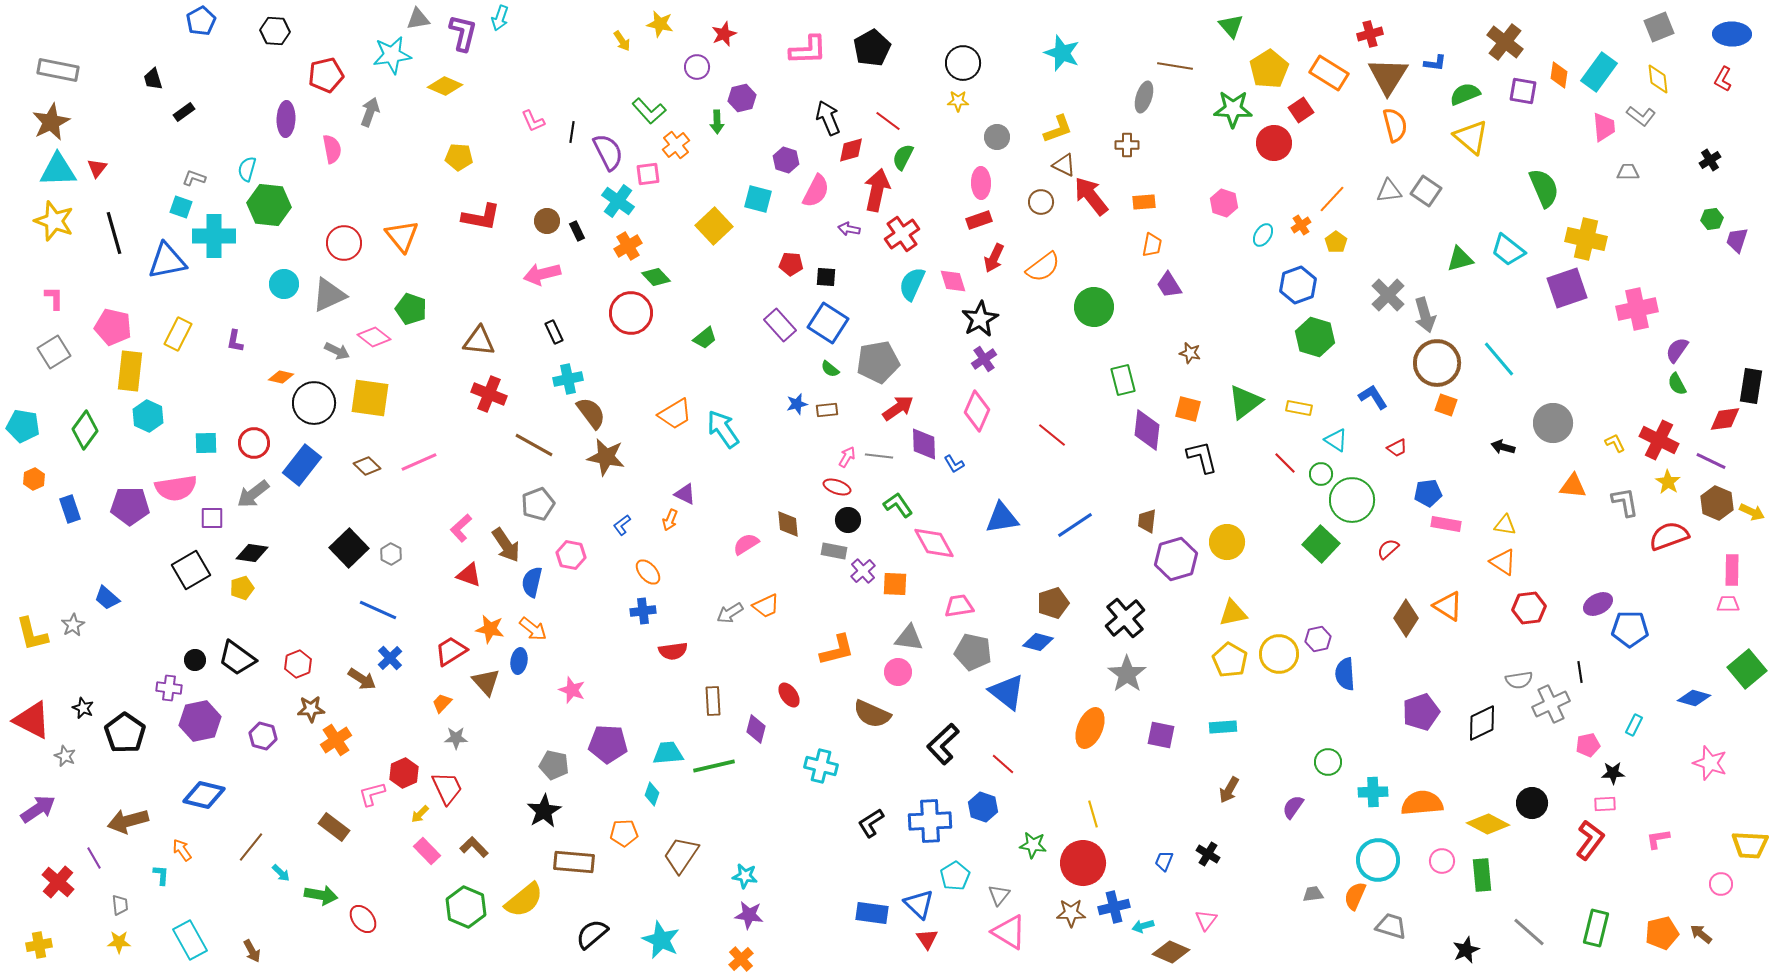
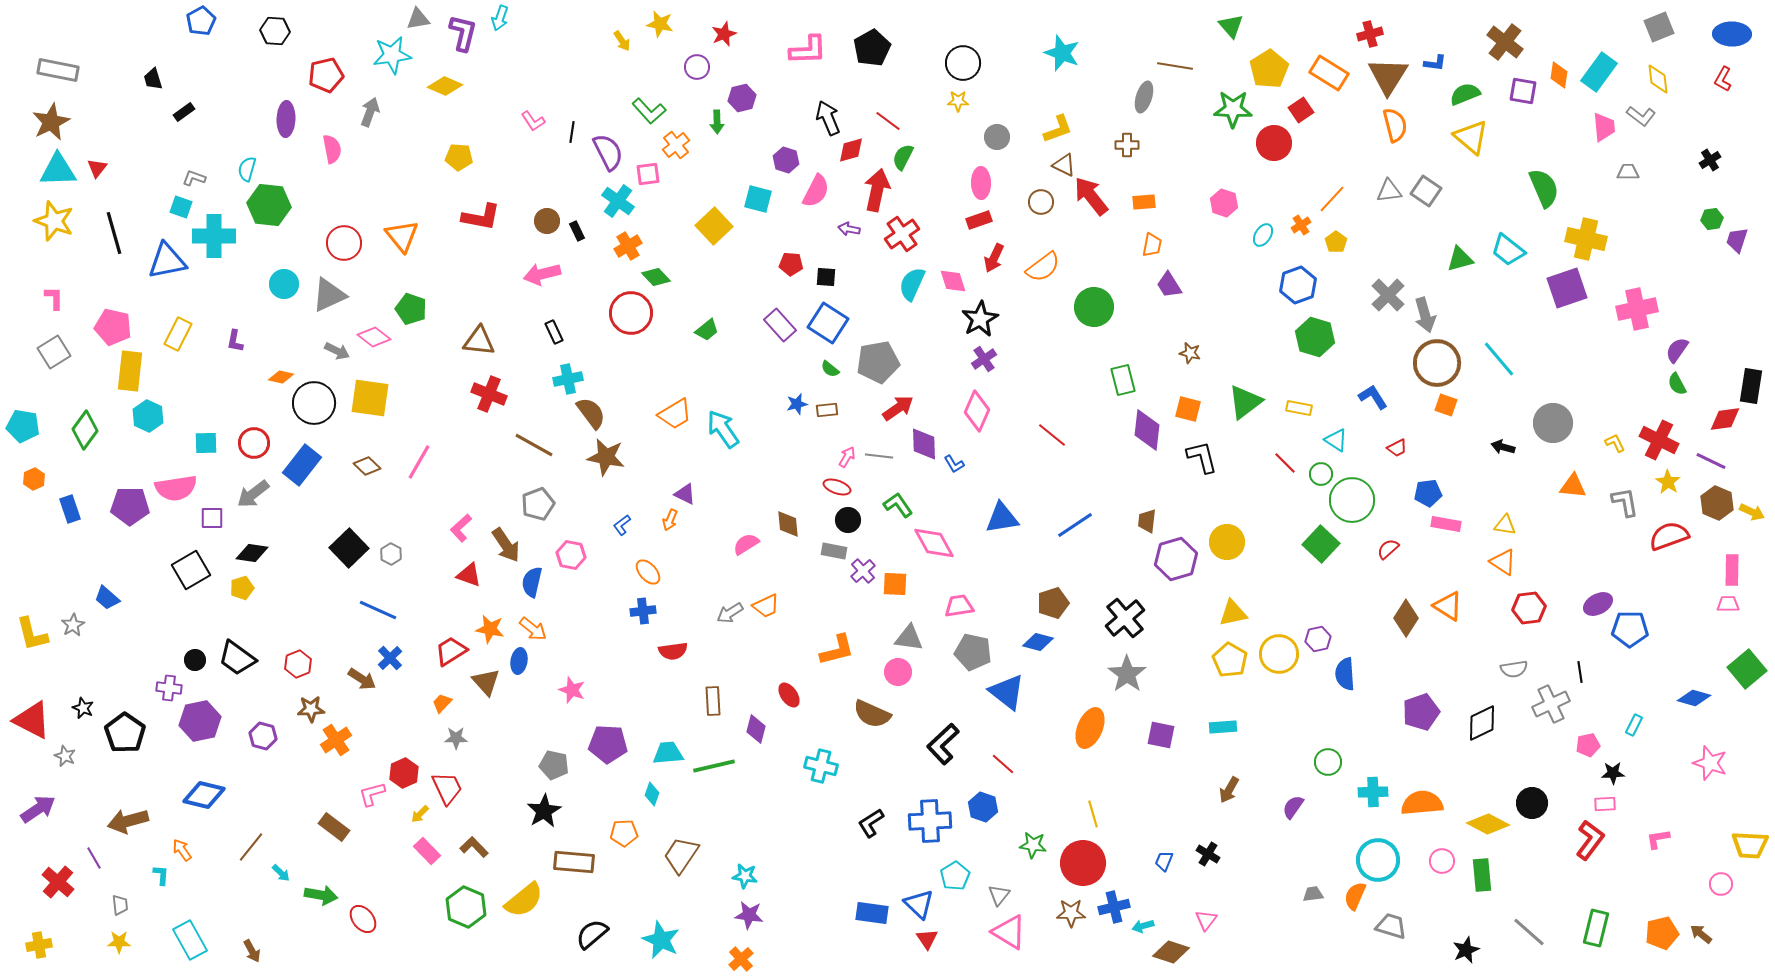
pink L-shape at (533, 121): rotated 10 degrees counterclockwise
green trapezoid at (705, 338): moved 2 px right, 8 px up
pink line at (419, 462): rotated 36 degrees counterclockwise
gray semicircle at (1519, 680): moved 5 px left, 11 px up
brown diamond at (1171, 952): rotated 6 degrees counterclockwise
